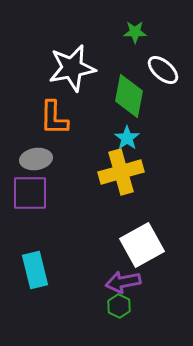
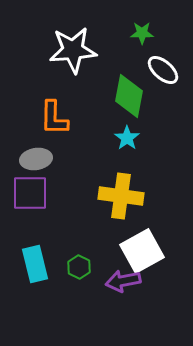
green star: moved 7 px right, 1 px down
white star: moved 1 px right, 18 px up; rotated 6 degrees clockwise
yellow cross: moved 24 px down; rotated 24 degrees clockwise
white square: moved 6 px down
cyan rectangle: moved 6 px up
purple arrow: moved 1 px up
green hexagon: moved 40 px left, 39 px up
